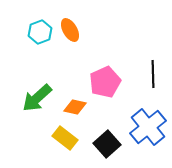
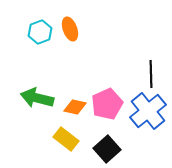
orange ellipse: moved 1 px up; rotated 10 degrees clockwise
black line: moved 2 px left
pink pentagon: moved 2 px right, 22 px down
green arrow: rotated 56 degrees clockwise
blue cross: moved 16 px up
yellow rectangle: moved 1 px right, 1 px down
black square: moved 5 px down
